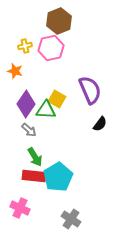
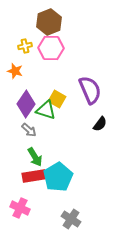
brown hexagon: moved 10 px left, 1 px down
pink hexagon: rotated 15 degrees clockwise
green triangle: rotated 15 degrees clockwise
red rectangle: rotated 15 degrees counterclockwise
